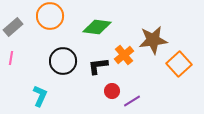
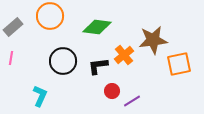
orange square: rotated 30 degrees clockwise
